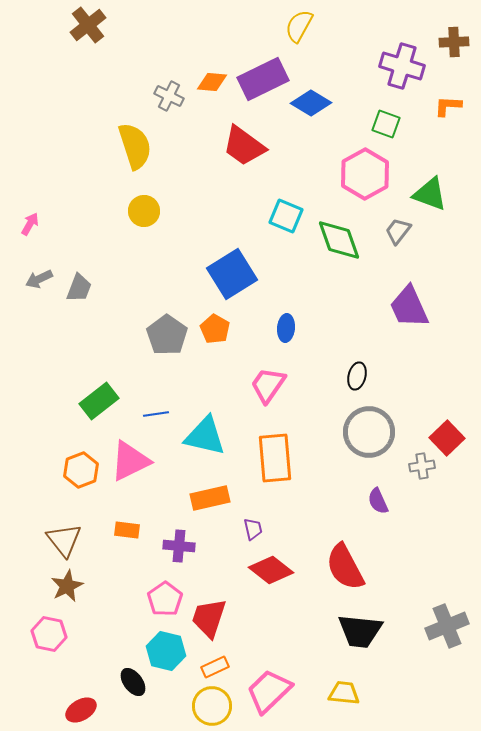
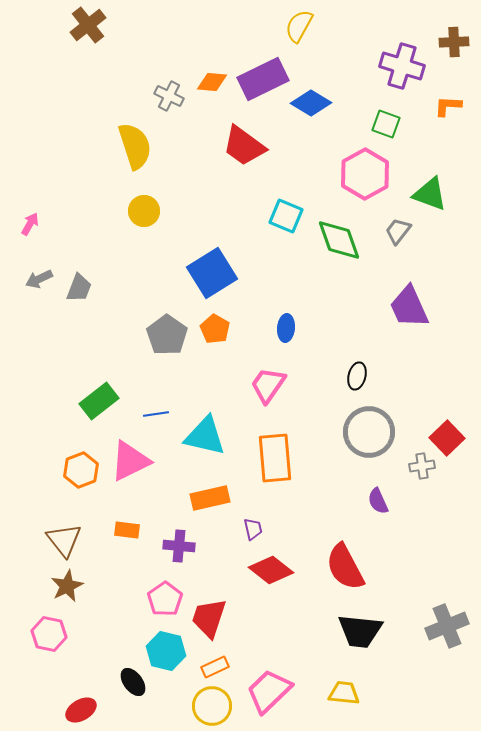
blue square at (232, 274): moved 20 px left, 1 px up
